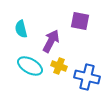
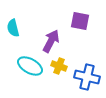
cyan semicircle: moved 8 px left, 1 px up
